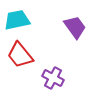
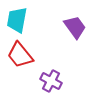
cyan trapezoid: rotated 68 degrees counterclockwise
purple cross: moved 2 px left, 3 px down
